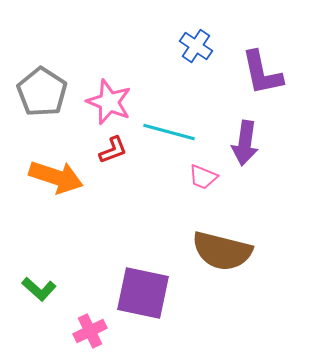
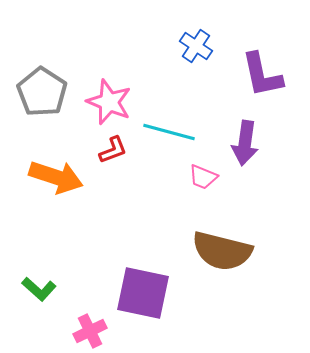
purple L-shape: moved 2 px down
